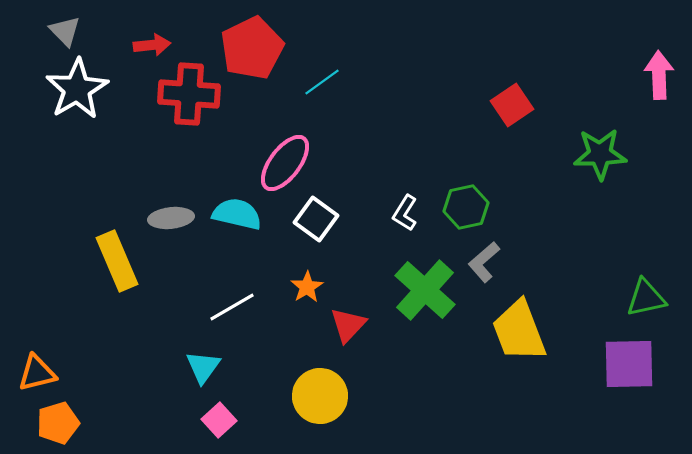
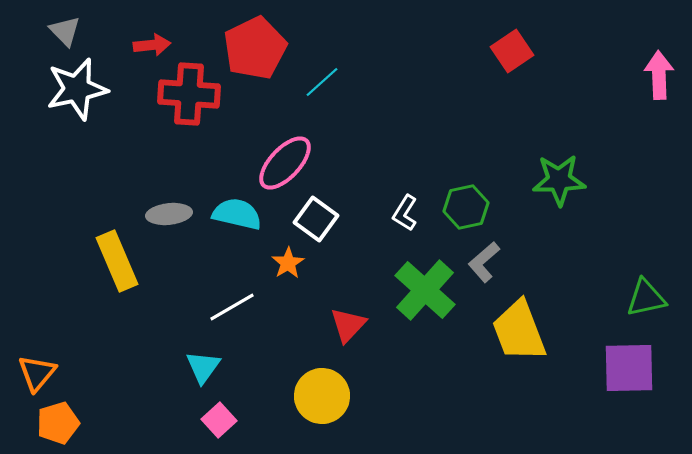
red pentagon: moved 3 px right
cyan line: rotated 6 degrees counterclockwise
white star: rotated 18 degrees clockwise
red square: moved 54 px up
green star: moved 41 px left, 26 px down
pink ellipse: rotated 6 degrees clockwise
gray ellipse: moved 2 px left, 4 px up
orange star: moved 19 px left, 24 px up
purple square: moved 4 px down
orange triangle: rotated 36 degrees counterclockwise
yellow circle: moved 2 px right
